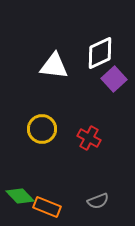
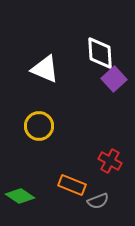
white diamond: rotated 68 degrees counterclockwise
white triangle: moved 9 px left, 3 px down; rotated 16 degrees clockwise
yellow circle: moved 3 px left, 3 px up
red cross: moved 21 px right, 23 px down
green diamond: rotated 12 degrees counterclockwise
orange rectangle: moved 25 px right, 22 px up
